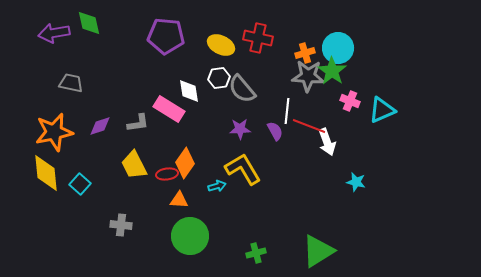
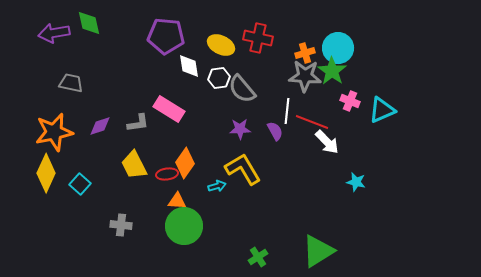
gray star: moved 3 px left
white diamond: moved 25 px up
red line: moved 3 px right, 4 px up
white arrow: rotated 24 degrees counterclockwise
yellow diamond: rotated 30 degrees clockwise
orange triangle: moved 2 px left, 1 px down
green circle: moved 6 px left, 10 px up
green cross: moved 2 px right, 4 px down; rotated 18 degrees counterclockwise
